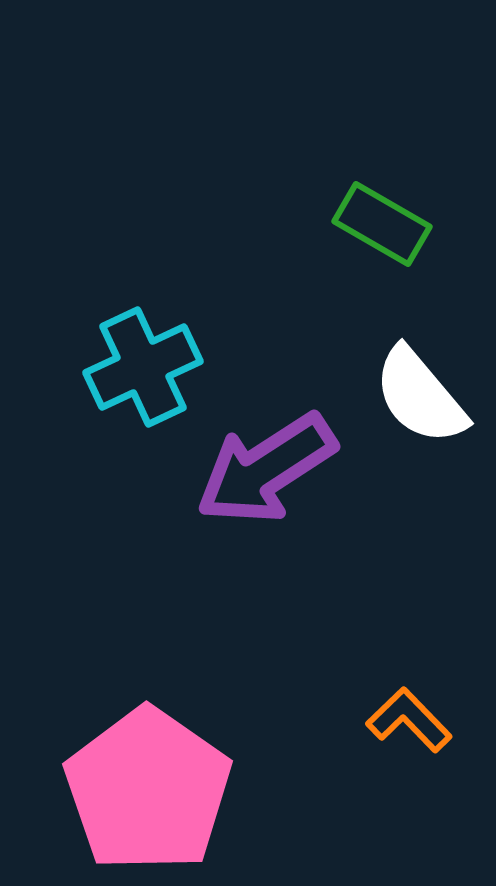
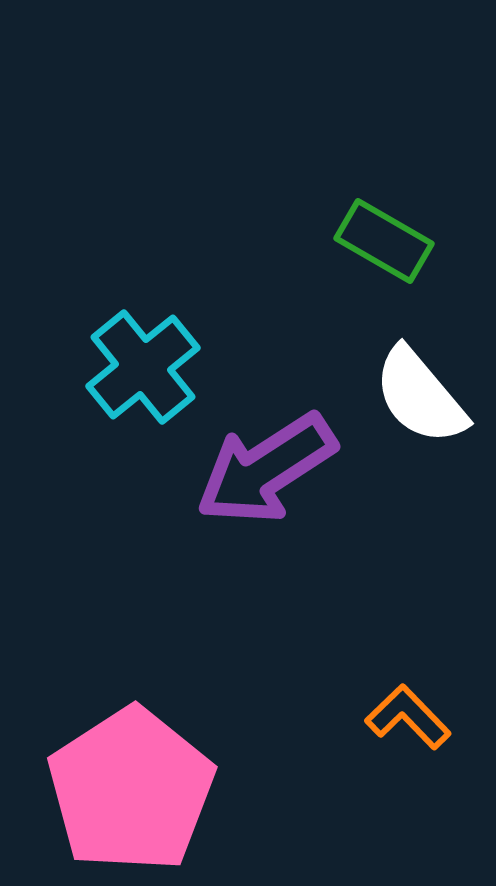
green rectangle: moved 2 px right, 17 px down
cyan cross: rotated 14 degrees counterclockwise
orange L-shape: moved 1 px left, 3 px up
pink pentagon: moved 17 px left; rotated 4 degrees clockwise
